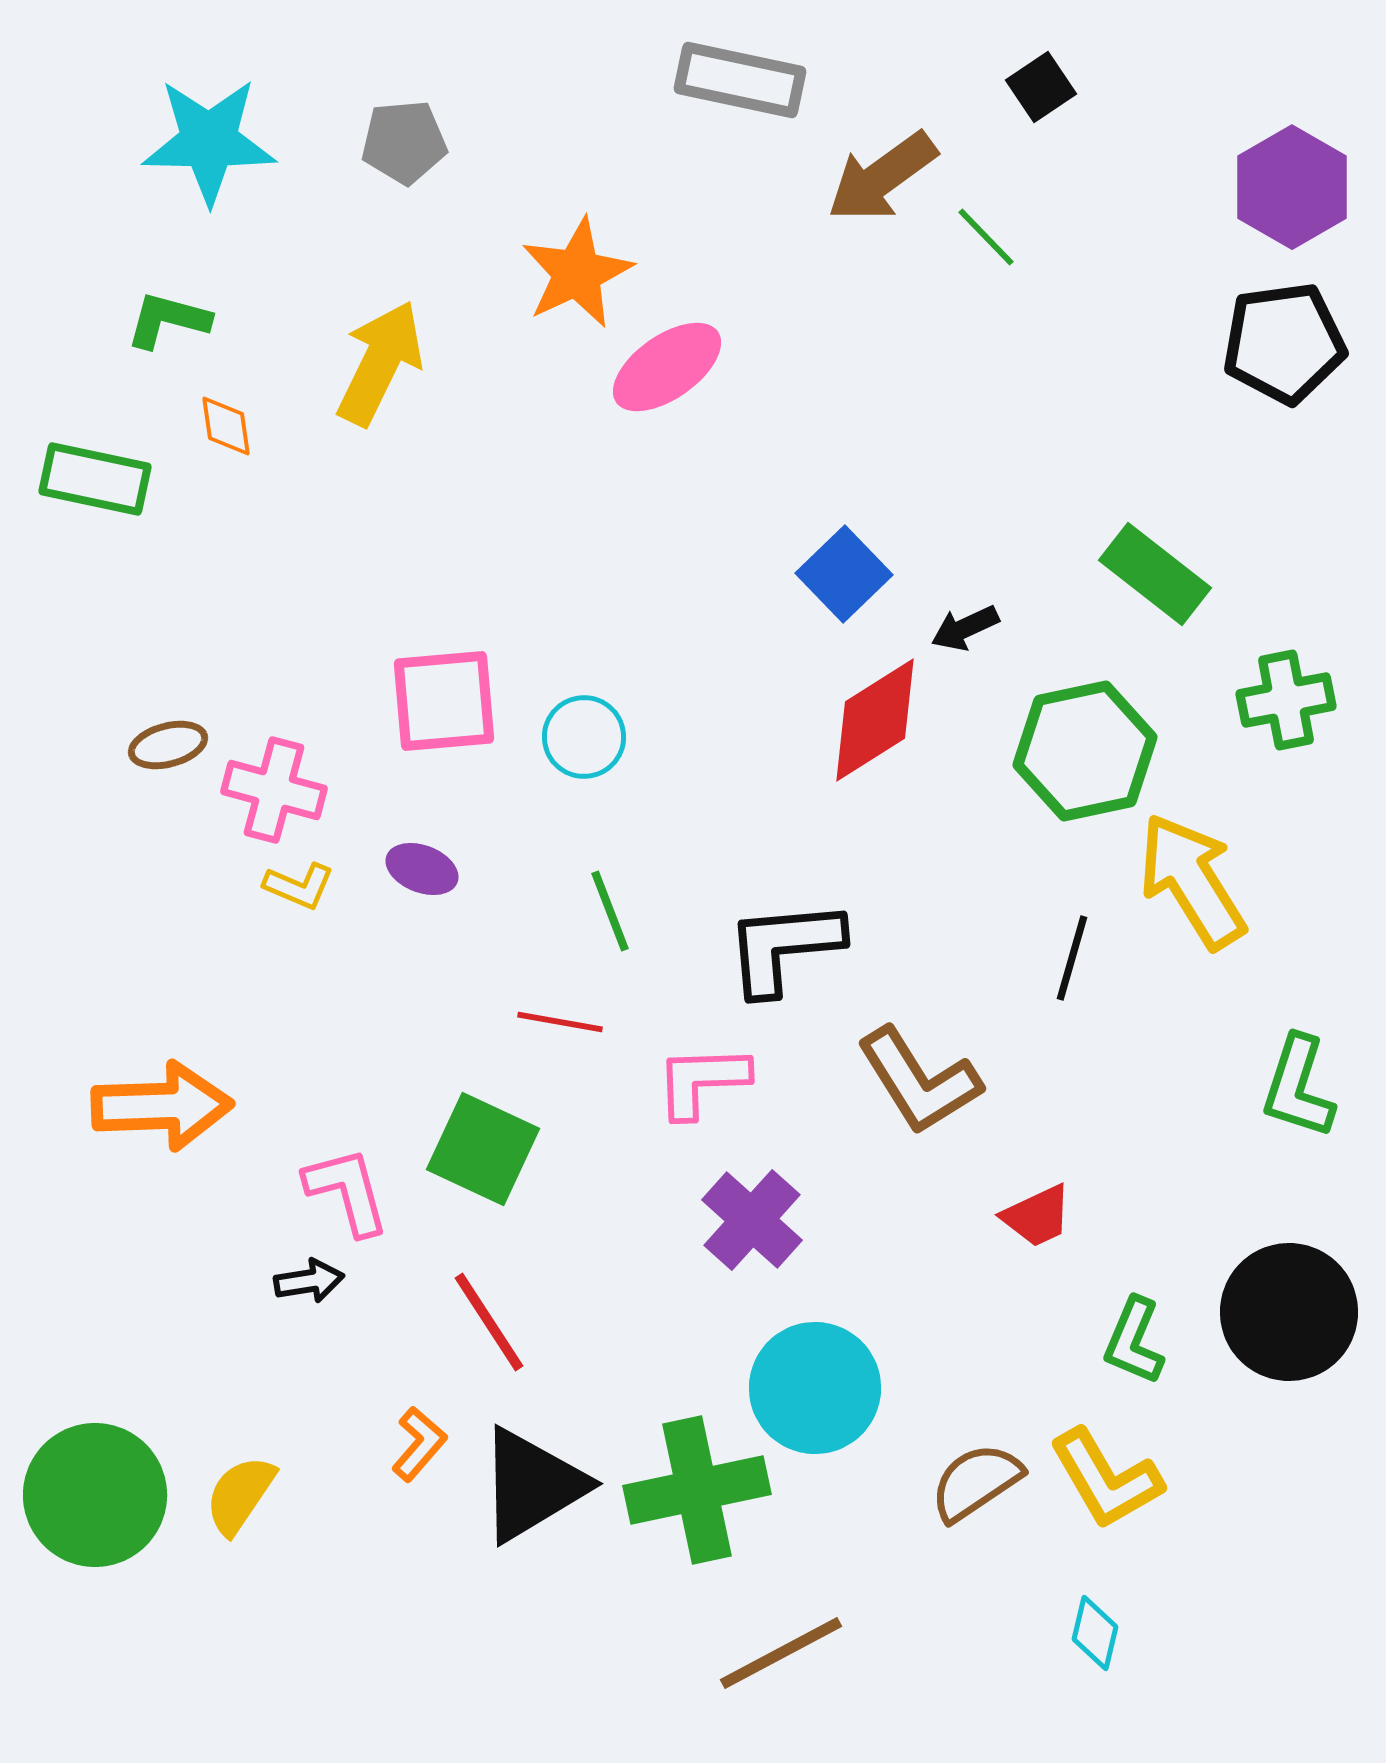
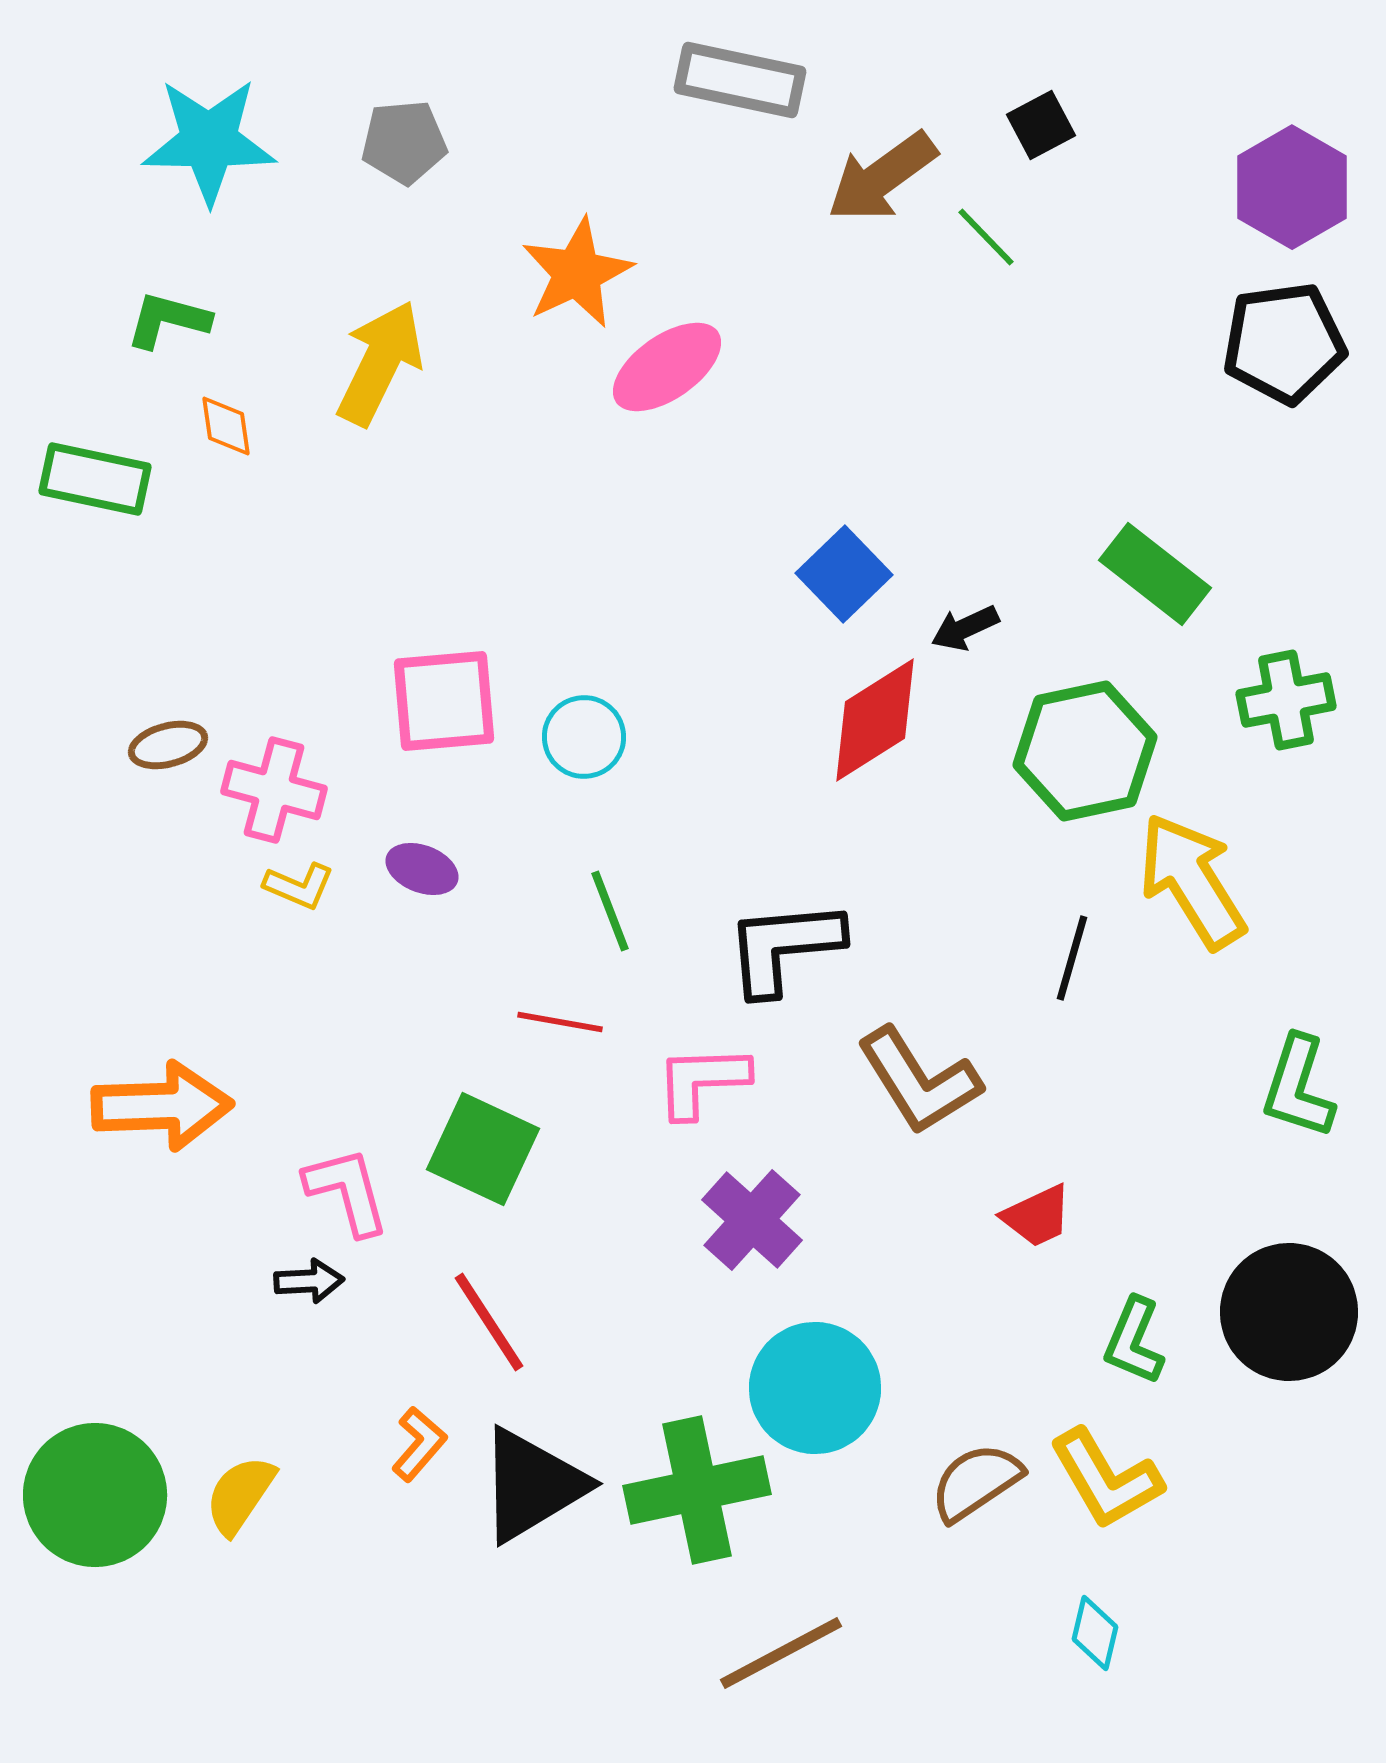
black square at (1041, 87): moved 38 px down; rotated 6 degrees clockwise
black arrow at (309, 1281): rotated 6 degrees clockwise
